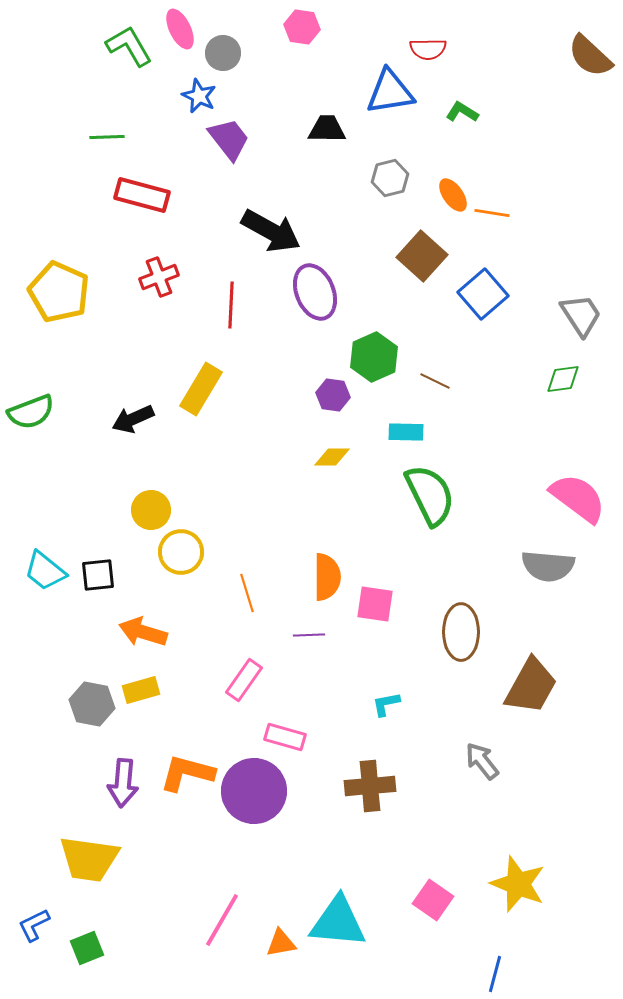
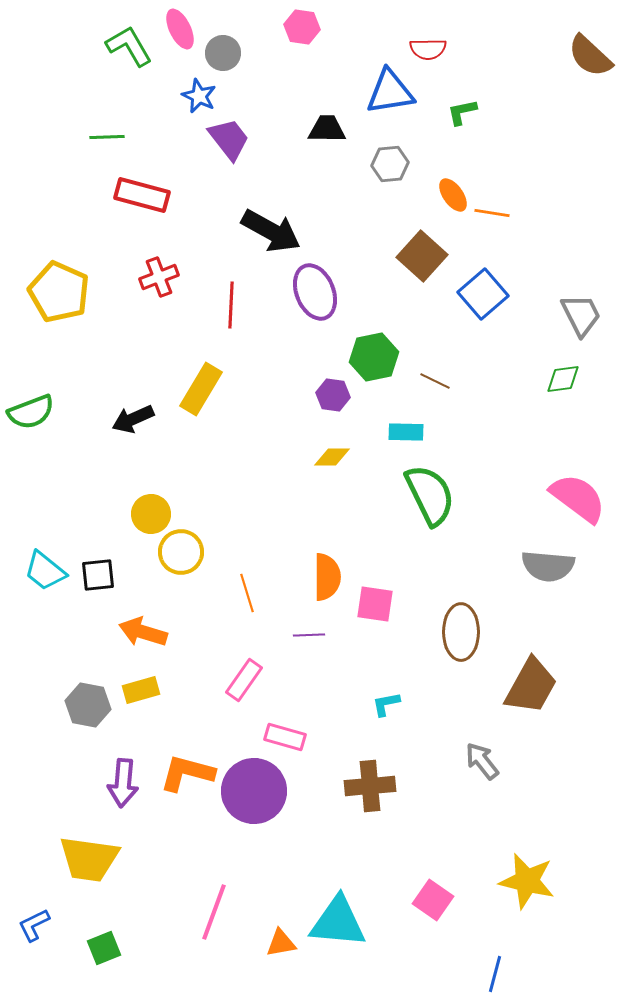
green L-shape at (462, 112): rotated 44 degrees counterclockwise
gray hexagon at (390, 178): moved 14 px up; rotated 9 degrees clockwise
gray trapezoid at (581, 315): rotated 6 degrees clockwise
green hexagon at (374, 357): rotated 12 degrees clockwise
yellow circle at (151, 510): moved 4 px down
gray hexagon at (92, 704): moved 4 px left, 1 px down
yellow star at (518, 884): moved 9 px right, 3 px up; rotated 8 degrees counterclockwise
pink line at (222, 920): moved 8 px left, 8 px up; rotated 10 degrees counterclockwise
green square at (87, 948): moved 17 px right
